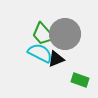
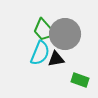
green trapezoid: moved 1 px right, 4 px up
cyan semicircle: rotated 85 degrees clockwise
black triangle: rotated 12 degrees clockwise
